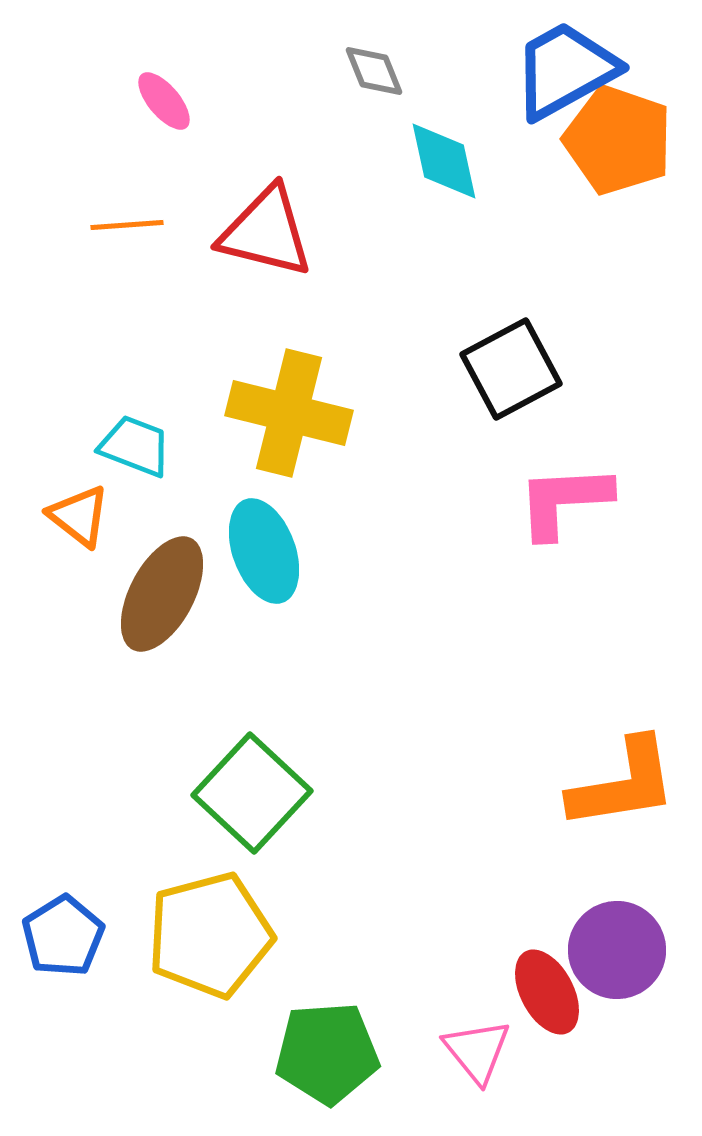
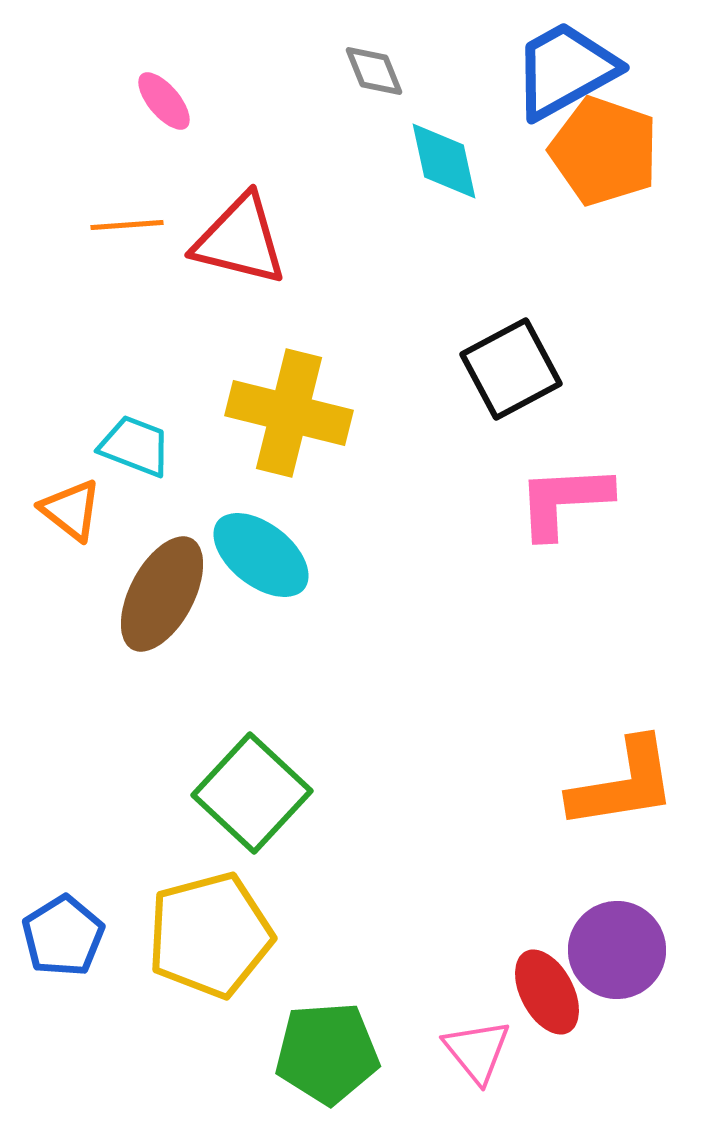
orange pentagon: moved 14 px left, 11 px down
red triangle: moved 26 px left, 8 px down
orange triangle: moved 8 px left, 6 px up
cyan ellipse: moved 3 px left, 4 px down; rotated 32 degrees counterclockwise
